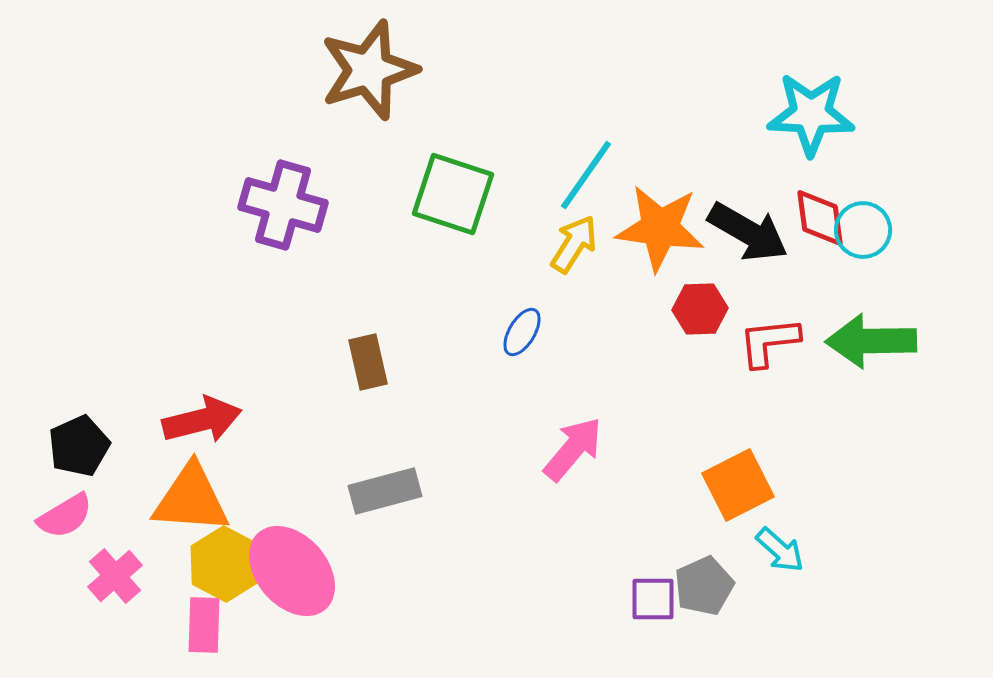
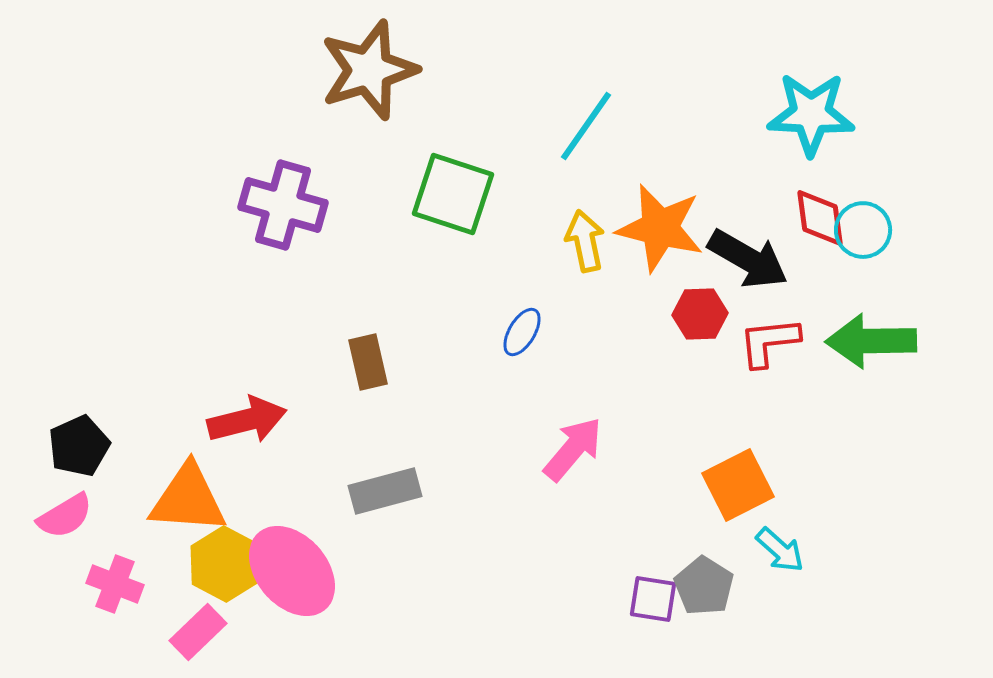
cyan line: moved 49 px up
orange star: rotated 6 degrees clockwise
black arrow: moved 27 px down
yellow arrow: moved 11 px right, 3 px up; rotated 44 degrees counterclockwise
red hexagon: moved 5 px down
red arrow: moved 45 px right
orange triangle: moved 3 px left
pink cross: moved 8 px down; rotated 28 degrees counterclockwise
gray pentagon: rotated 16 degrees counterclockwise
purple square: rotated 9 degrees clockwise
pink rectangle: moved 6 px left, 7 px down; rotated 44 degrees clockwise
